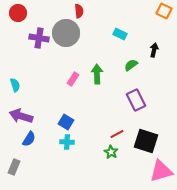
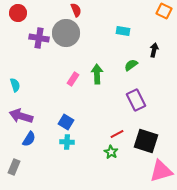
red semicircle: moved 3 px left, 1 px up; rotated 16 degrees counterclockwise
cyan rectangle: moved 3 px right, 3 px up; rotated 16 degrees counterclockwise
